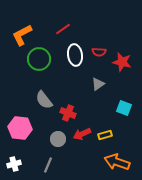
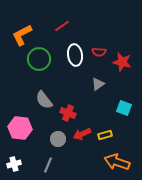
red line: moved 1 px left, 3 px up
